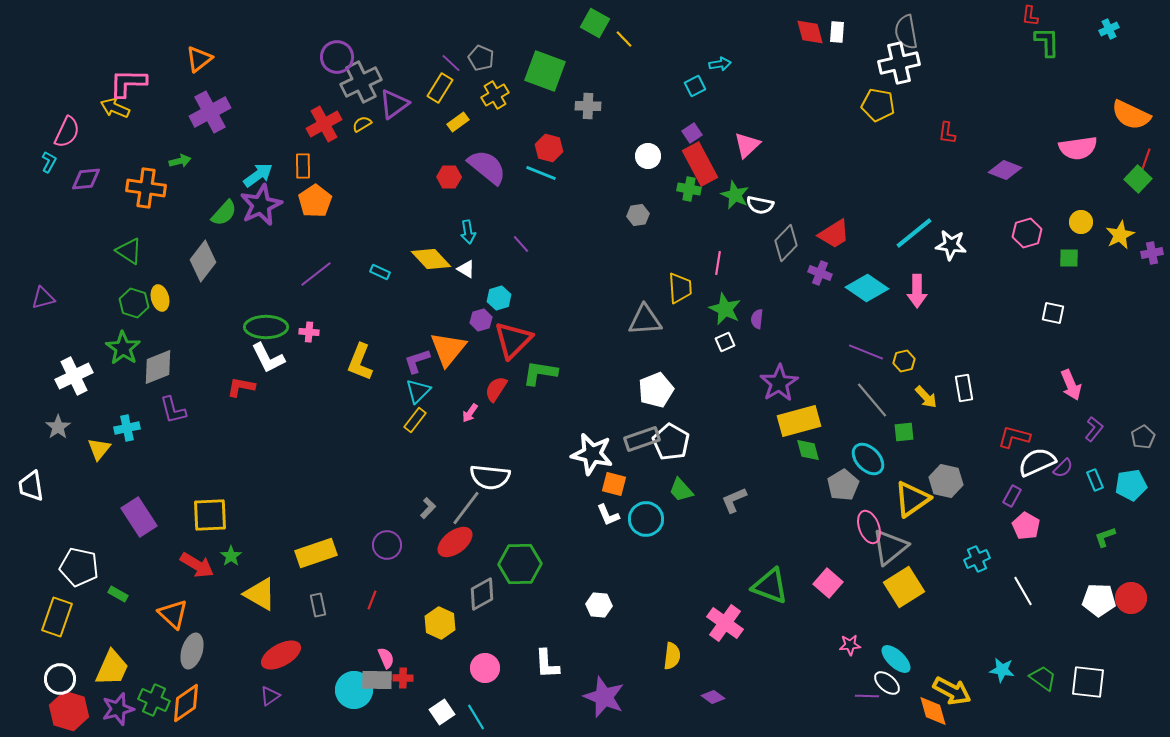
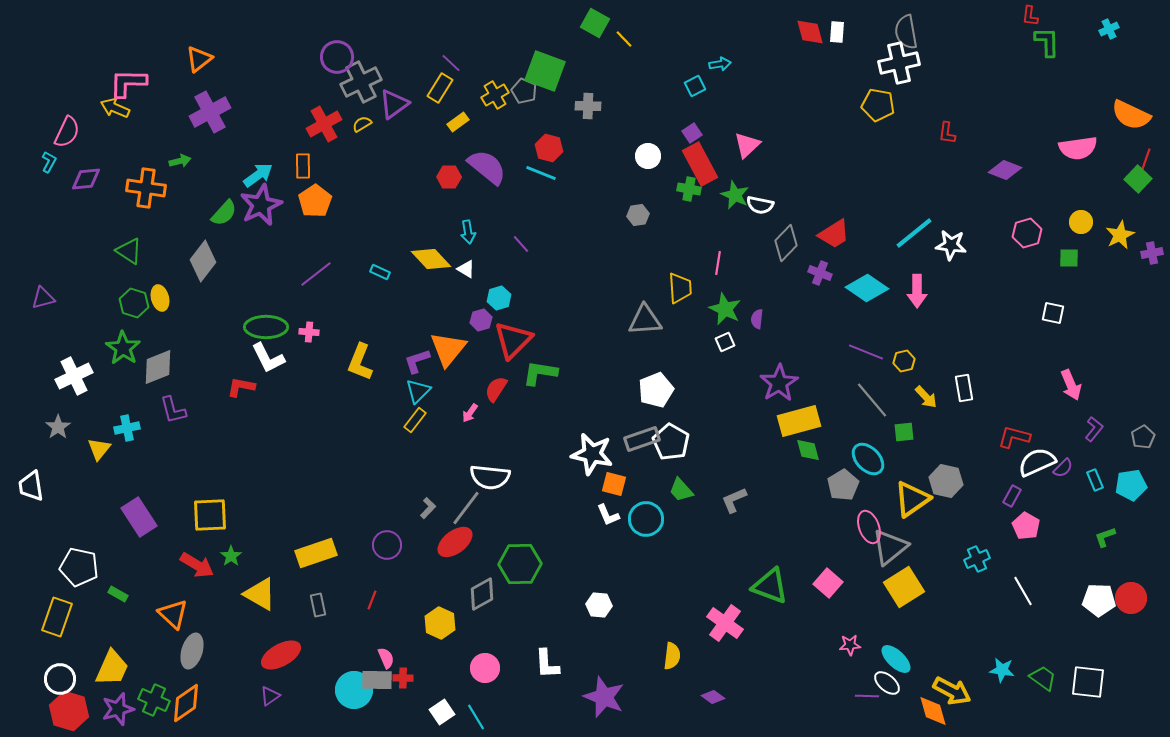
gray pentagon at (481, 58): moved 43 px right, 33 px down
